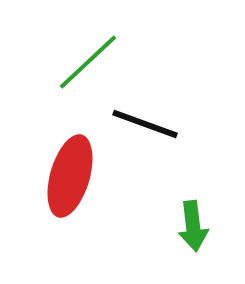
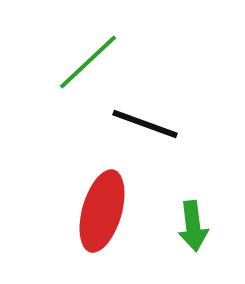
red ellipse: moved 32 px right, 35 px down
